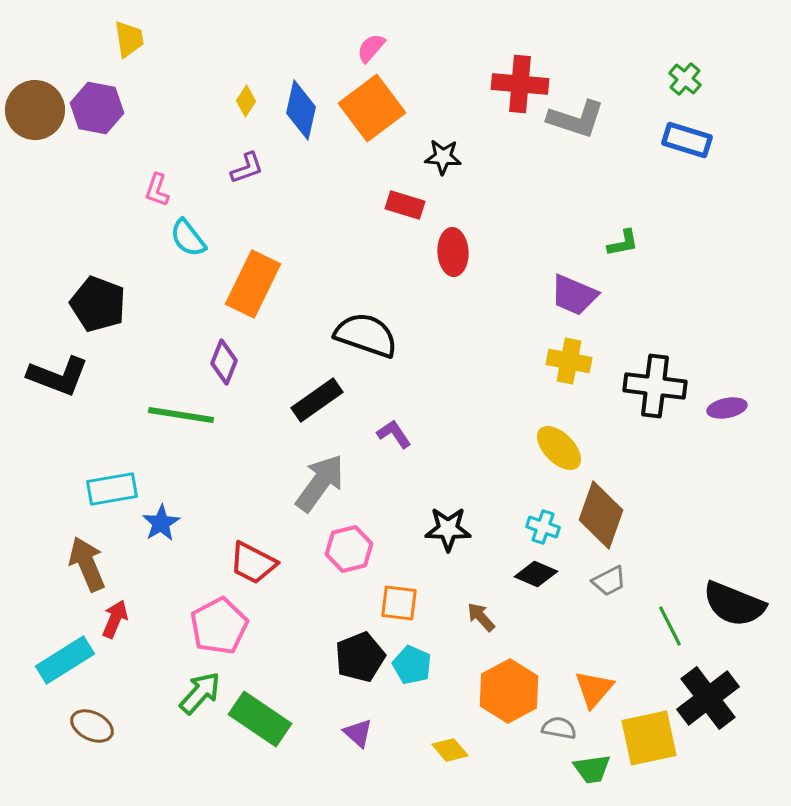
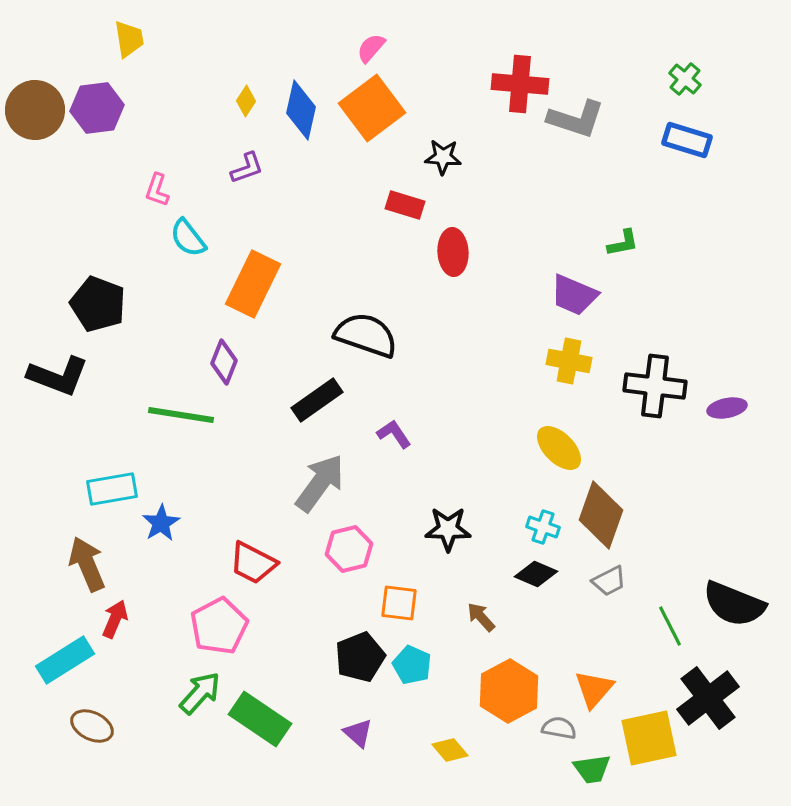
purple hexagon at (97, 108): rotated 18 degrees counterclockwise
